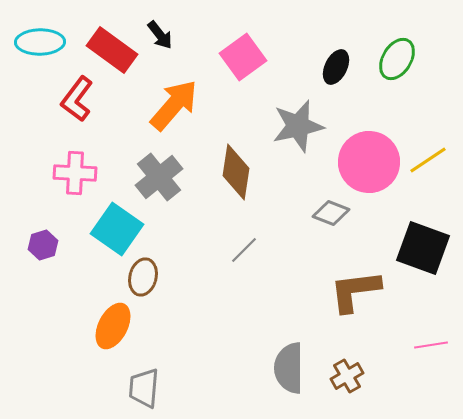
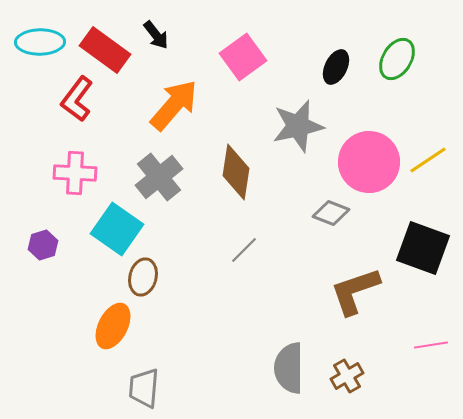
black arrow: moved 4 px left
red rectangle: moved 7 px left
brown L-shape: rotated 12 degrees counterclockwise
